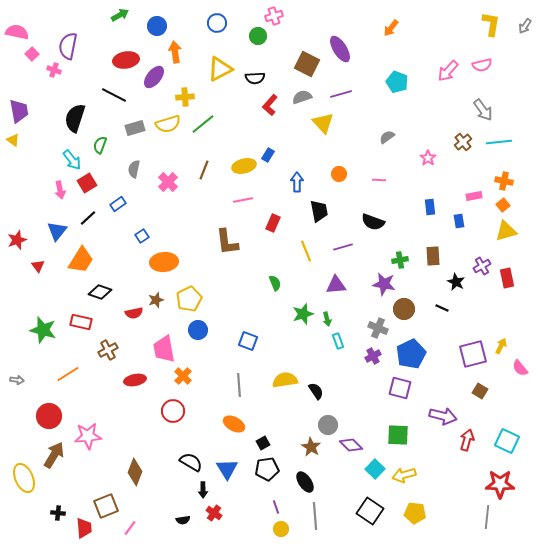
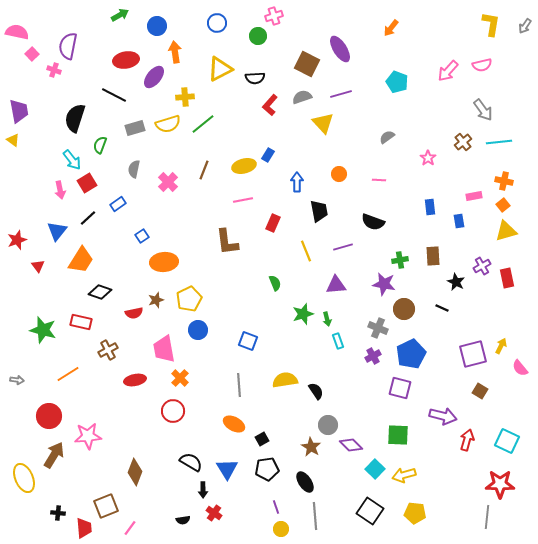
orange cross at (183, 376): moved 3 px left, 2 px down
black square at (263, 443): moved 1 px left, 4 px up
